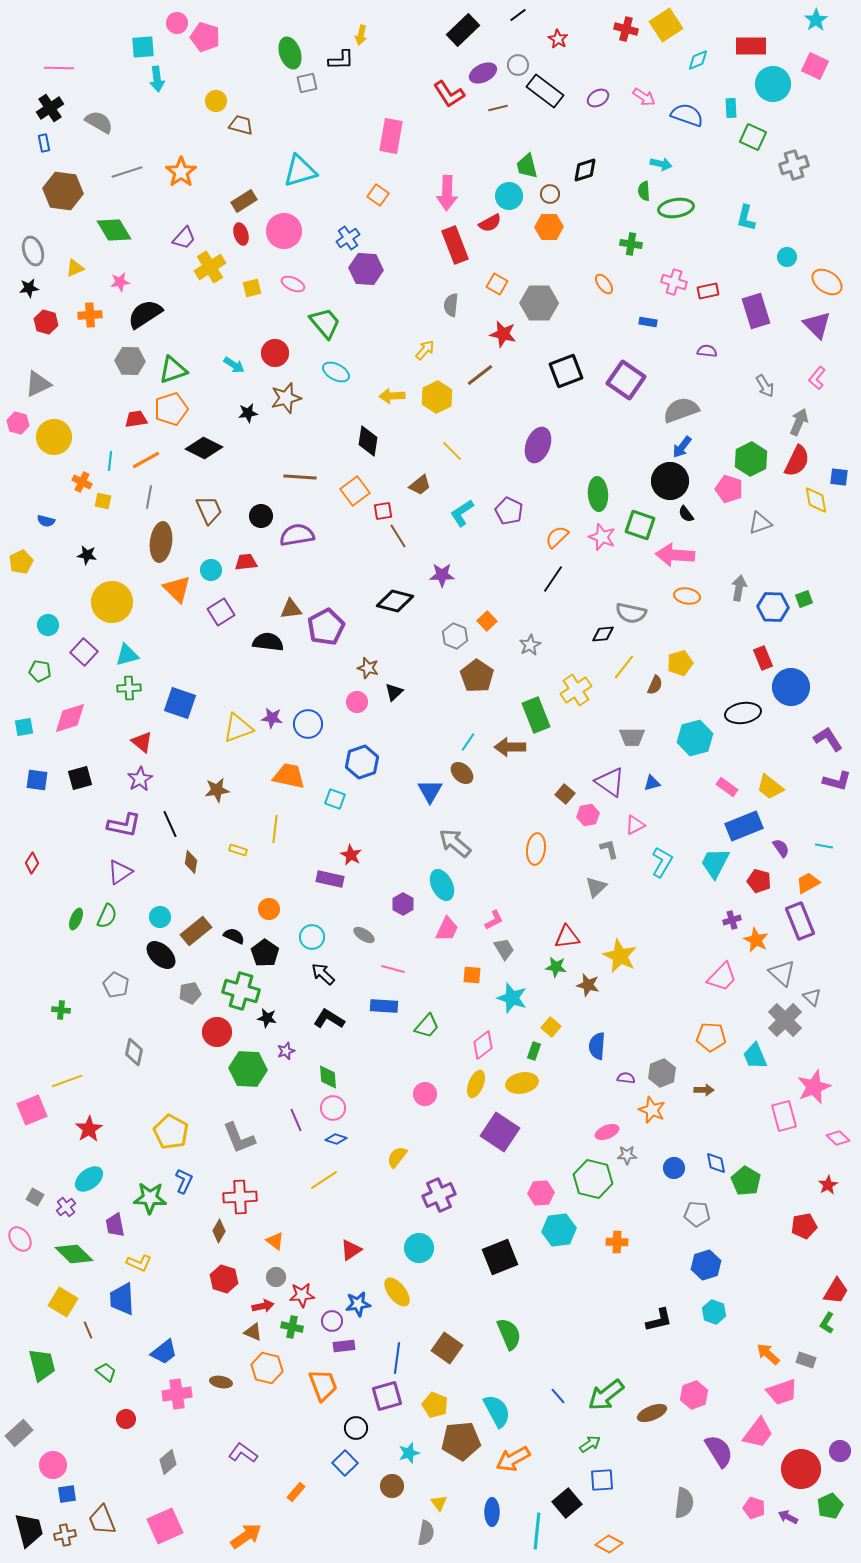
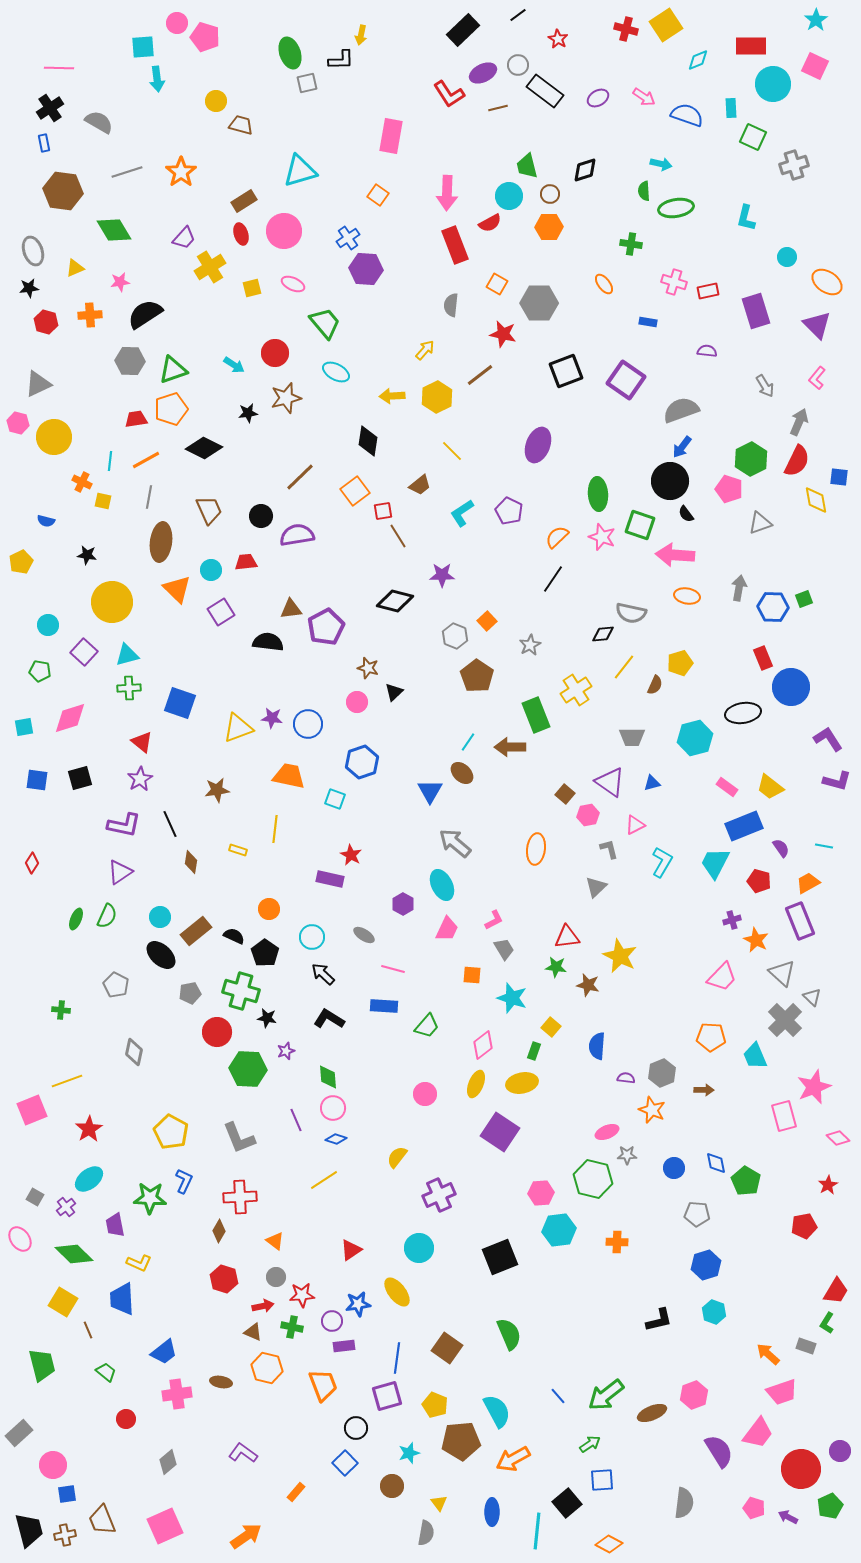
brown line at (300, 477): rotated 48 degrees counterclockwise
gray rectangle at (806, 1360): moved 14 px up
